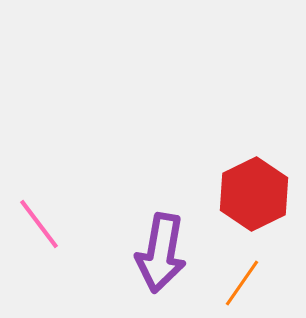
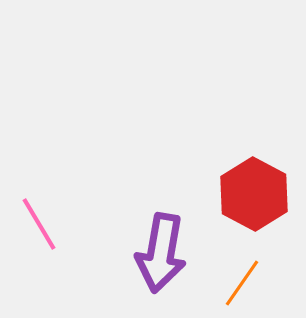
red hexagon: rotated 6 degrees counterclockwise
pink line: rotated 6 degrees clockwise
